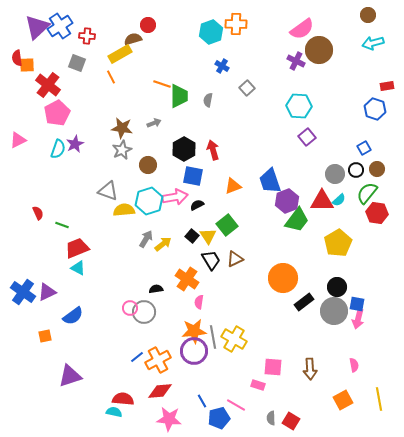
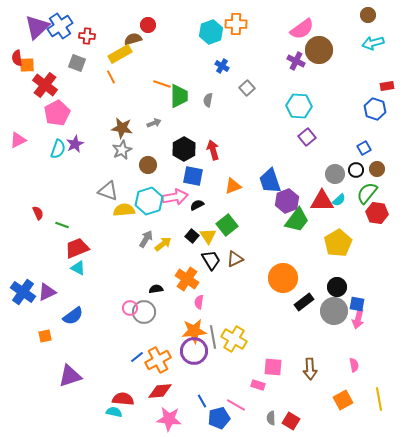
red cross at (48, 85): moved 3 px left
